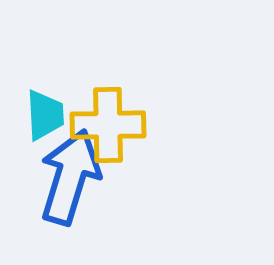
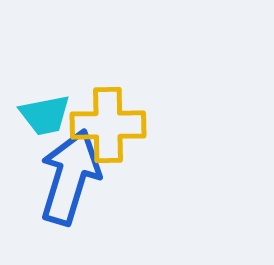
cyan trapezoid: rotated 82 degrees clockwise
